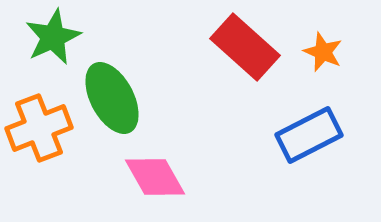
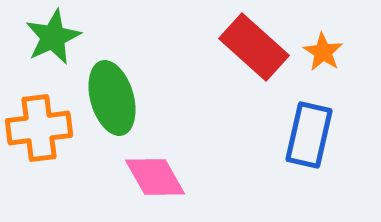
red rectangle: moved 9 px right
orange star: rotated 9 degrees clockwise
green ellipse: rotated 12 degrees clockwise
orange cross: rotated 14 degrees clockwise
blue rectangle: rotated 50 degrees counterclockwise
